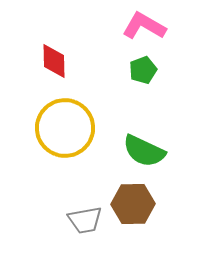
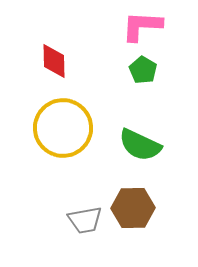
pink L-shape: moved 2 px left; rotated 27 degrees counterclockwise
green pentagon: rotated 20 degrees counterclockwise
yellow circle: moved 2 px left
green semicircle: moved 4 px left, 6 px up
brown hexagon: moved 4 px down
